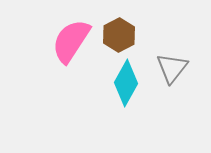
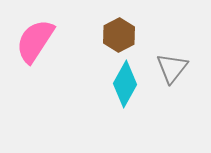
pink semicircle: moved 36 px left
cyan diamond: moved 1 px left, 1 px down
